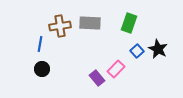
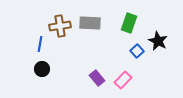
black star: moved 8 px up
pink rectangle: moved 7 px right, 11 px down
